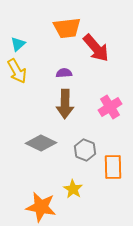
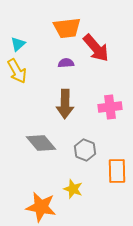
purple semicircle: moved 2 px right, 10 px up
pink cross: rotated 25 degrees clockwise
gray diamond: rotated 24 degrees clockwise
orange rectangle: moved 4 px right, 4 px down
yellow star: rotated 12 degrees counterclockwise
